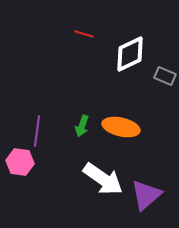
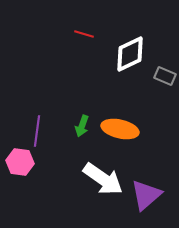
orange ellipse: moved 1 px left, 2 px down
